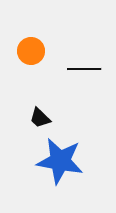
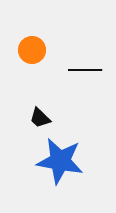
orange circle: moved 1 px right, 1 px up
black line: moved 1 px right, 1 px down
